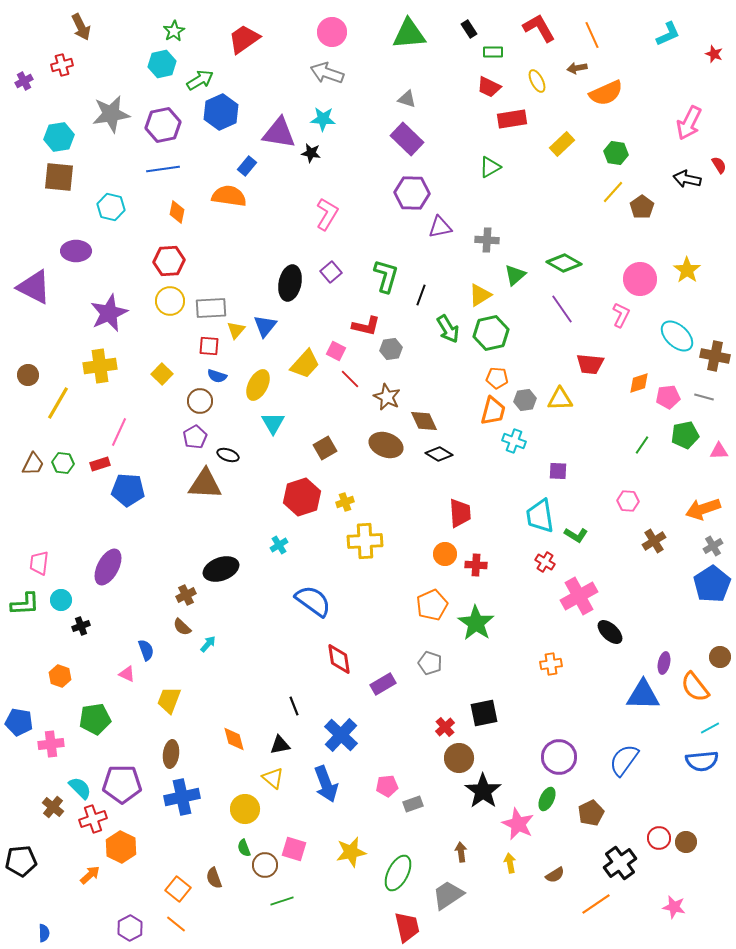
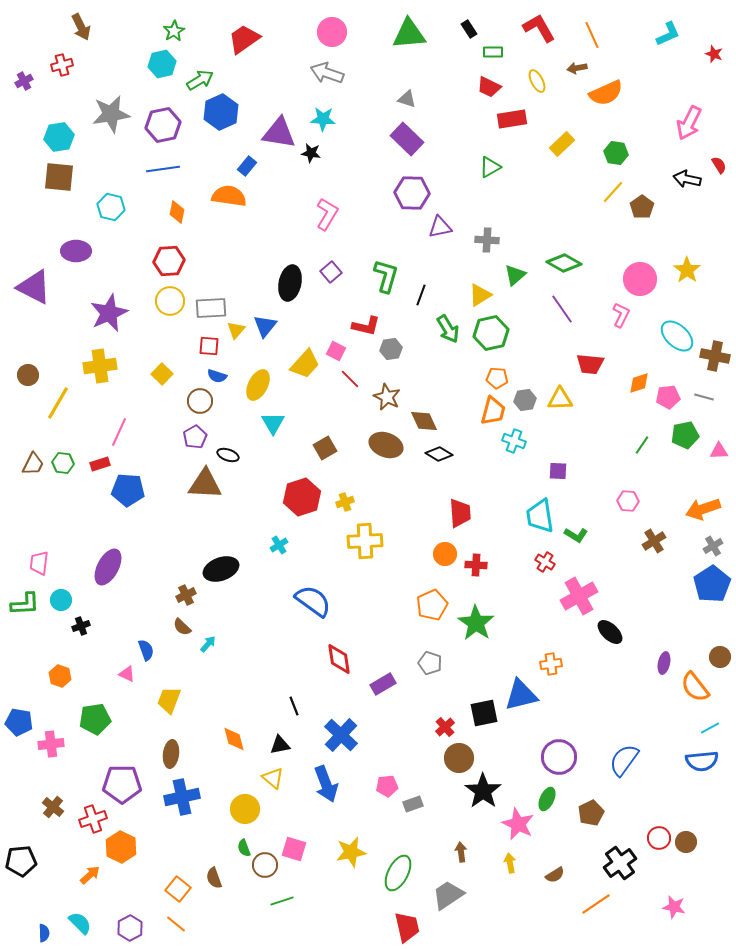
blue triangle at (643, 695): moved 122 px left; rotated 15 degrees counterclockwise
cyan semicircle at (80, 788): moved 135 px down
